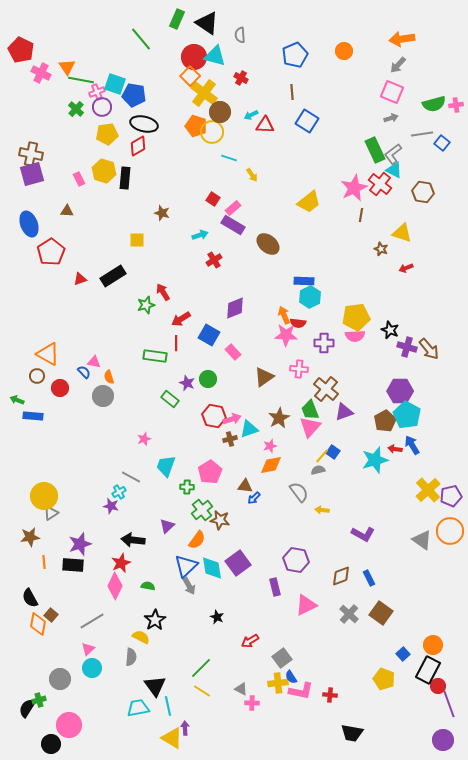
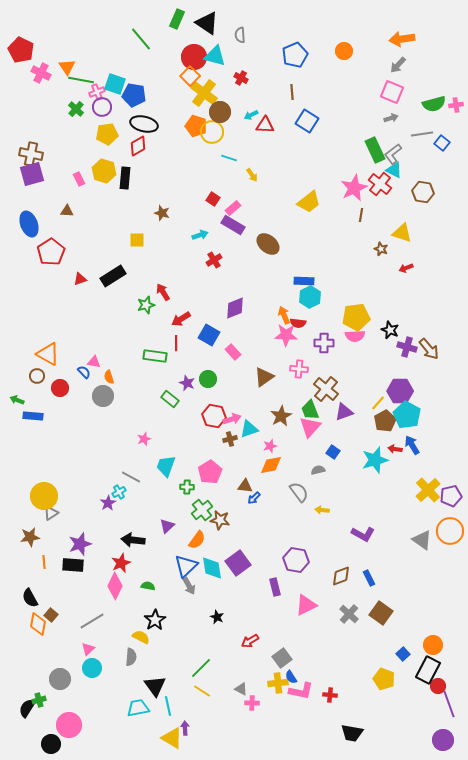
brown star at (279, 418): moved 2 px right, 2 px up
yellow line at (322, 456): moved 56 px right, 53 px up
purple star at (111, 506): moved 3 px left, 3 px up; rotated 28 degrees clockwise
